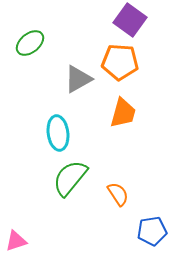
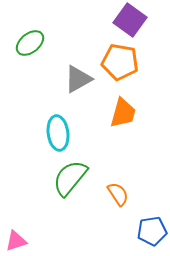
orange pentagon: rotated 6 degrees clockwise
